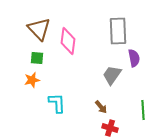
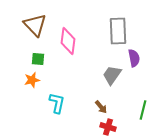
brown triangle: moved 4 px left, 4 px up
green square: moved 1 px right, 1 px down
cyan L-shape: rotated 15 degrees clockwise
green line: rotated 18 degrees clockwise
red cross: moved 2 px left, 1 px up
